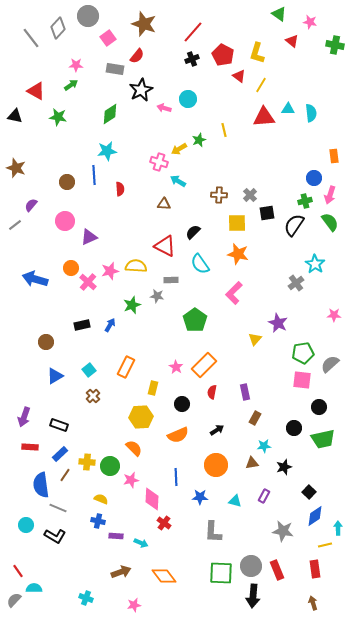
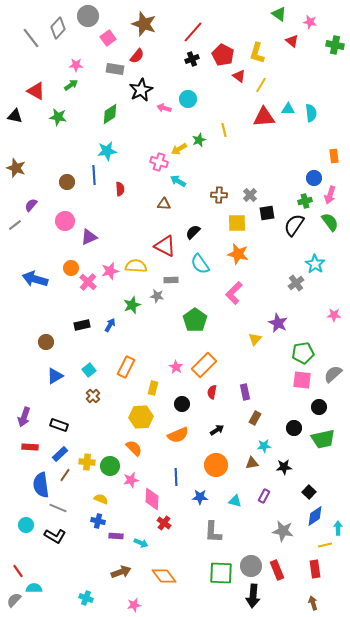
gray semicircle at (330, 364): moved 3 px right, 10 px down
black star at (284, 467): rotated 14 degrees clockwise
